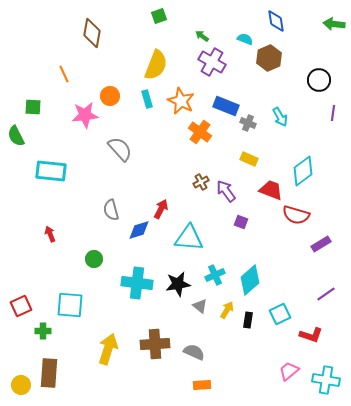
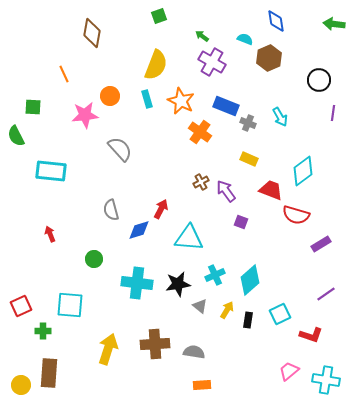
gray semicircle at (194, 352): rotated 15 degrees counterclockwise
